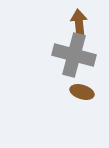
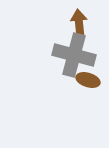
brown ellipse: moved 6 px right, 12 px up
